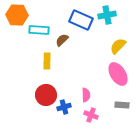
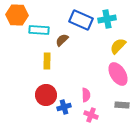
cyan cross: moved 4 px down
